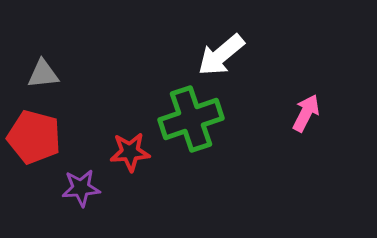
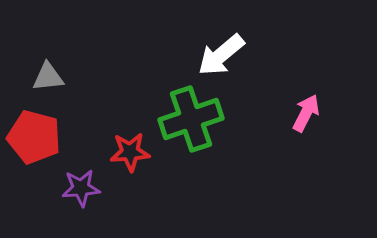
gray triangle: moved 5 px right, 3 px down
